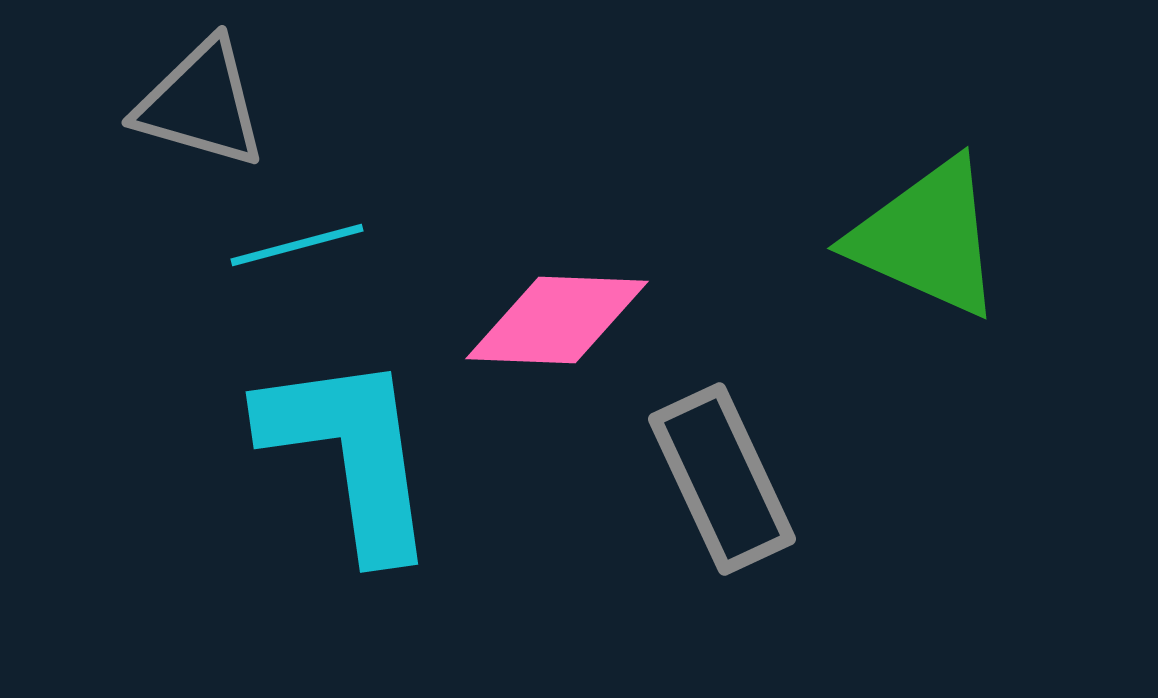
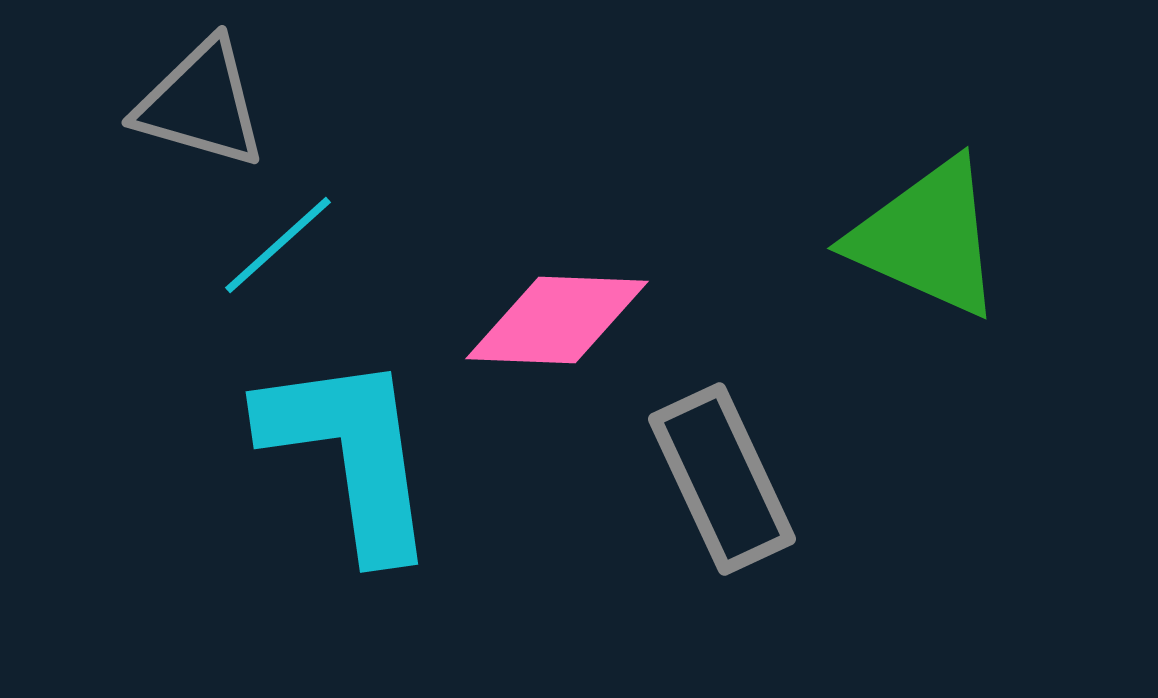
cyan line: moved 19 px left; rotated 27 degrees counterclockwise
